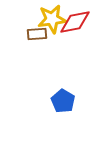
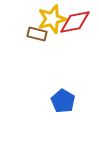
yellow star: rotated 8 degrees counterclockwise
brown rectangle: rotated 18 degrees clockwise
